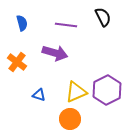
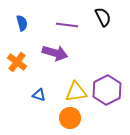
purple line: moved 1 px right
yellow triangle: rotated 15 degrees clockwise
orange circle: moved 1 px up
